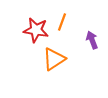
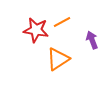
orange line: rotated 42 degrees clockwise
orange triangle: moved 4 px right
